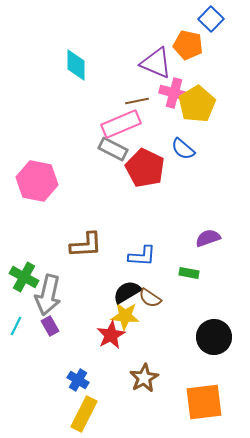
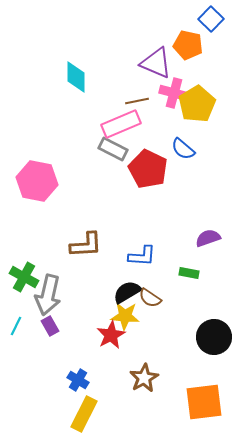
cyan diamond: moved 12 px down
red pentagon: moved 3 px right, 1 px down
